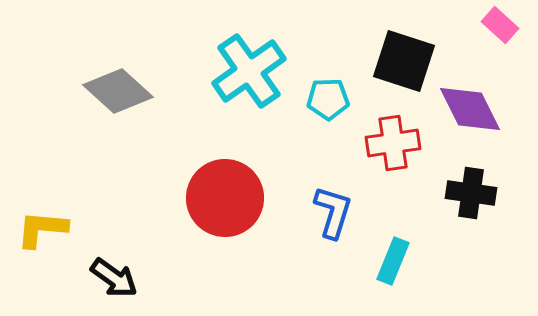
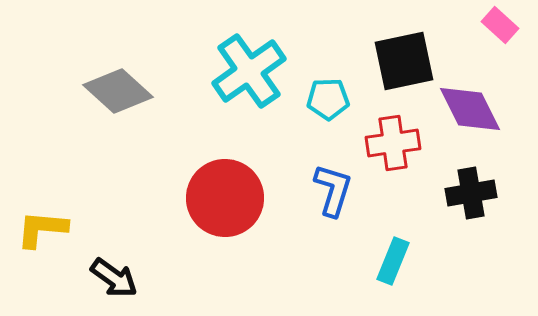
black square: rotated 30 degrees counterclockwise
black cross: rotated 18 degrees counterclockwise
blue L-shape: moved 22 px up
